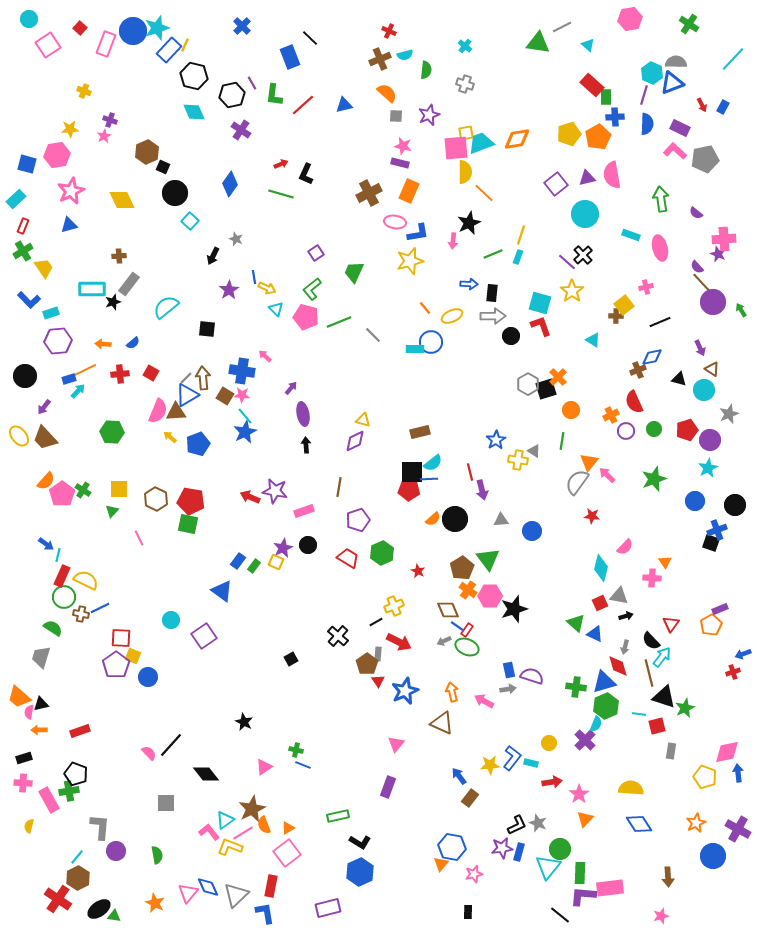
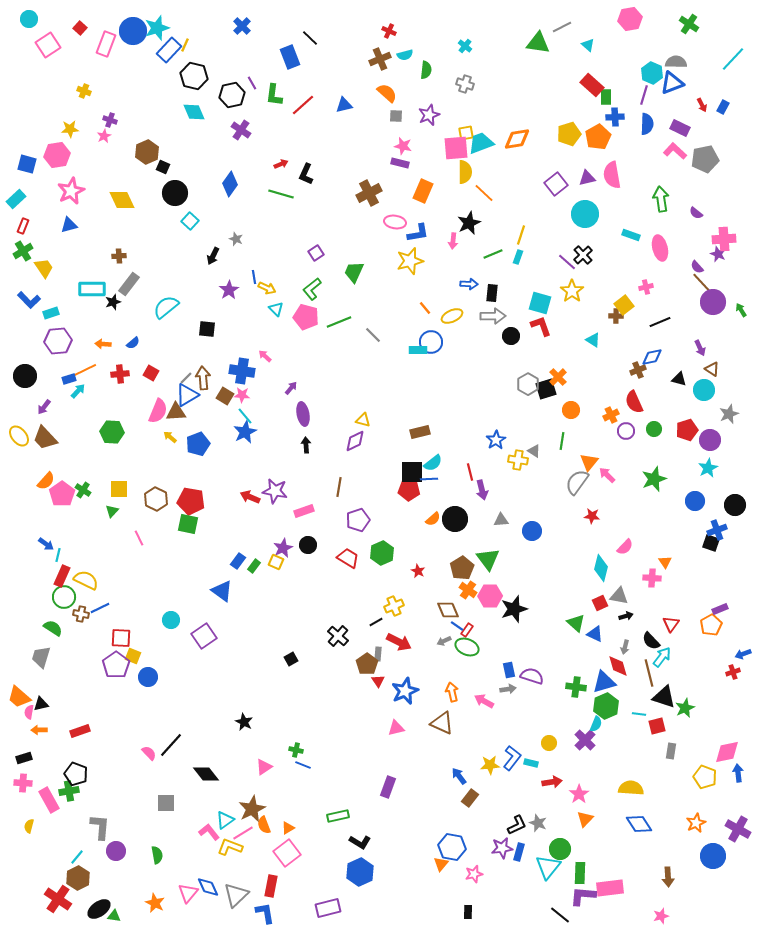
orange rectangle at (409, 191): moved 14 px right
cyan rectangle at (415, 349): moved 3 px right, 1 px down
pink triangle at (396, 744): moved 16 px up; rotated 36 degrees clockwise
